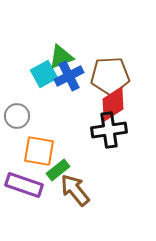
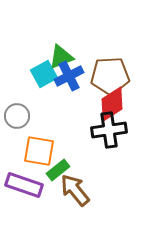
red diamond: moved 1 px left
